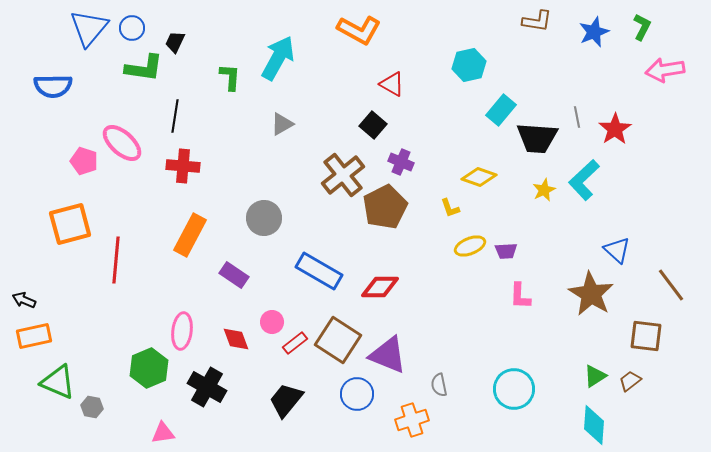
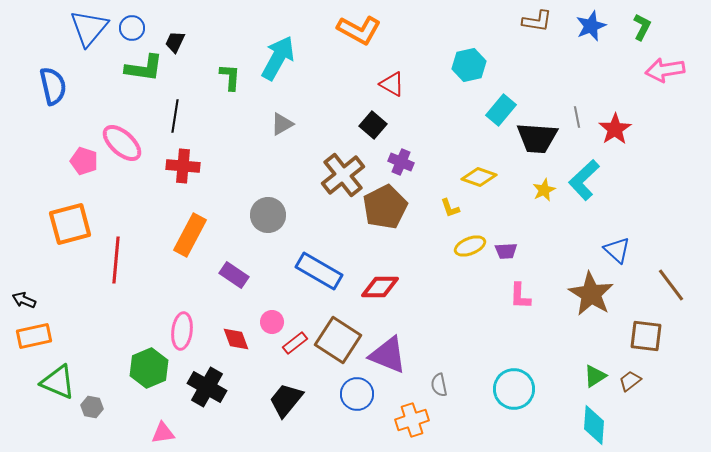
blue star at (594, 32): moved 3 px left, 6 px up
blue semicircle at (53, 86): rotated 102 degrees counterclockwise
gray circle at (264, 218): moved 4 px right, 3 px up
